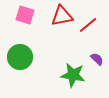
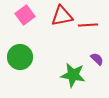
pink square: rotated 36 degrees clockwise
red line: rotated 36 degrees clockwise
